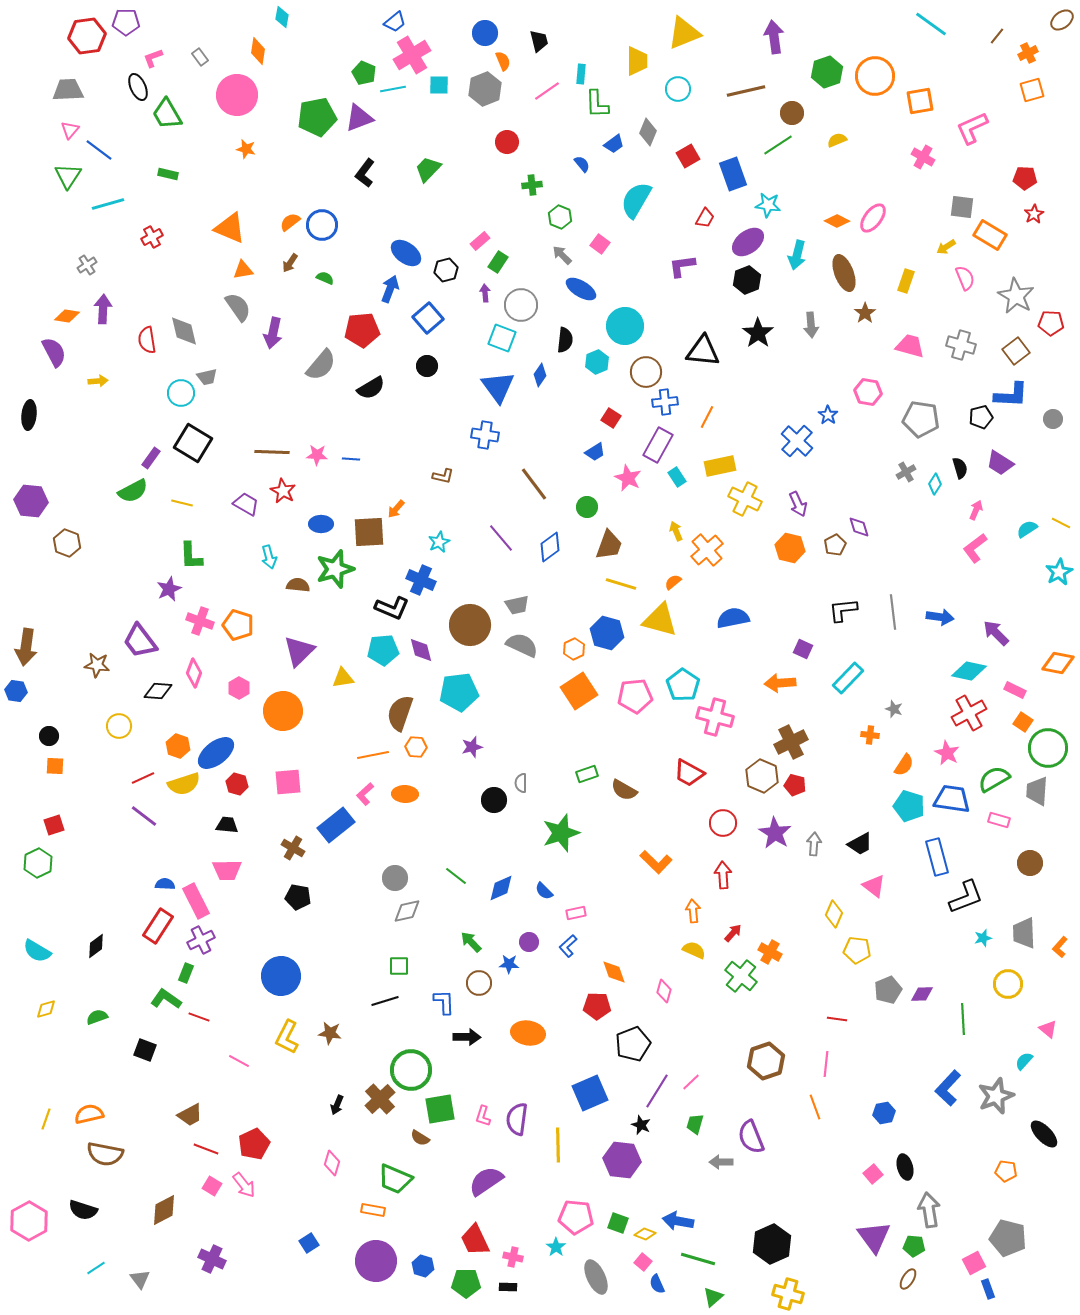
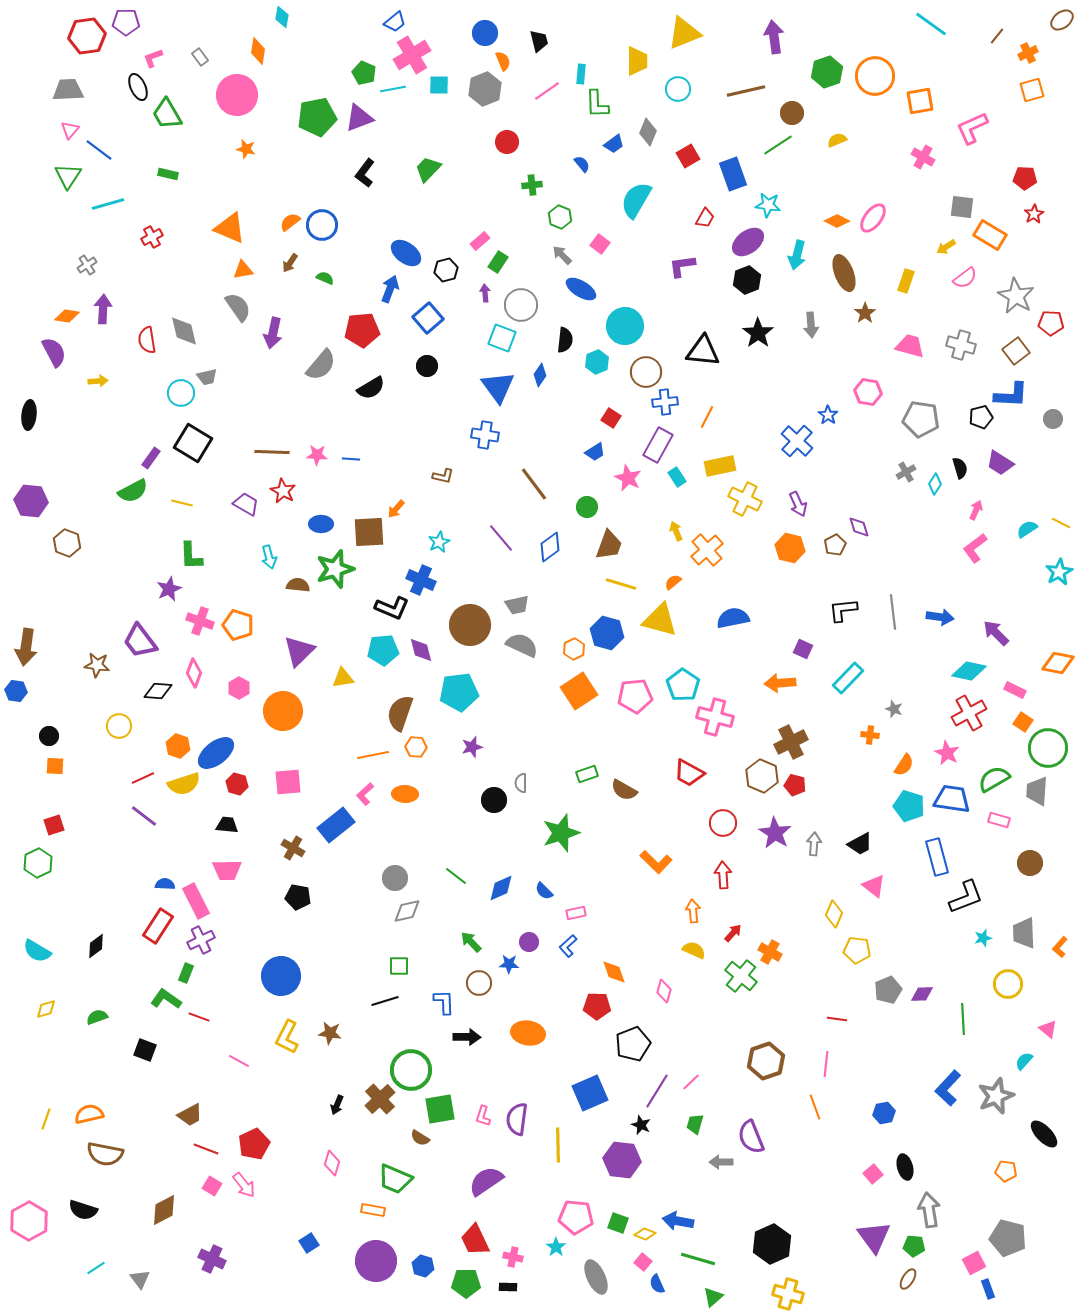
pink semicircle at (965, 278): rotated 75 degrees clockwise
